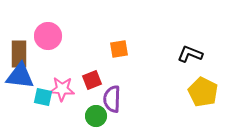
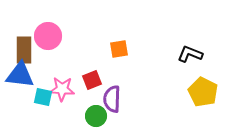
brown rectangle: moved 5 px right, 4 px up
blue triangle: moved 1 px up
